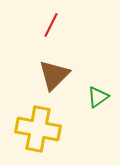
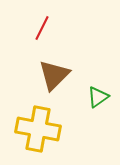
red line: moved 9 px left, 3 px down
